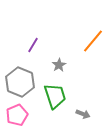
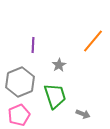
purple line: rotated 28 degrees counterclockwise
gray hexagon: rotated 16 degrees clockwise
pink pentagon: moved 2 px right
